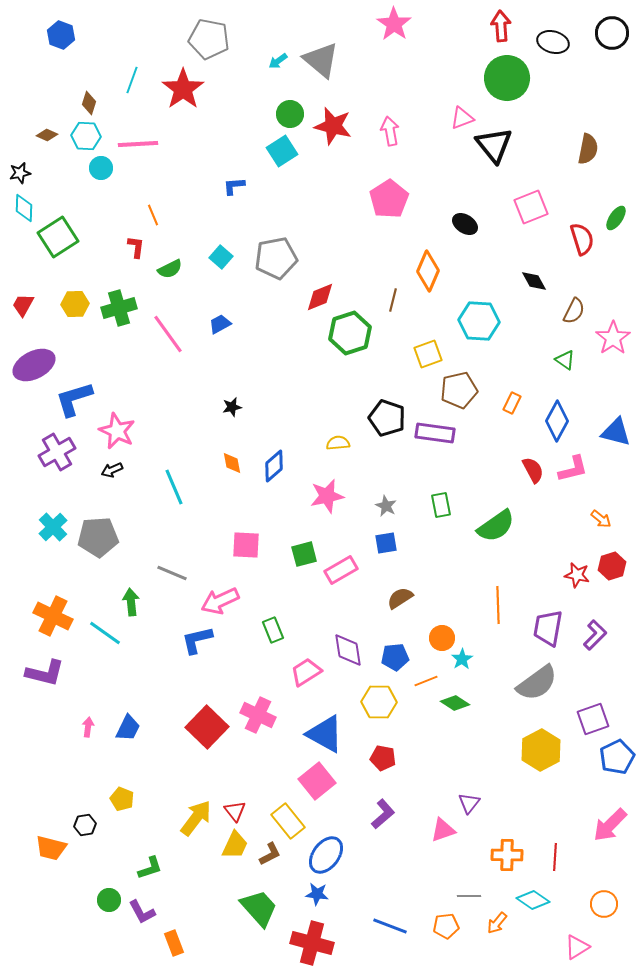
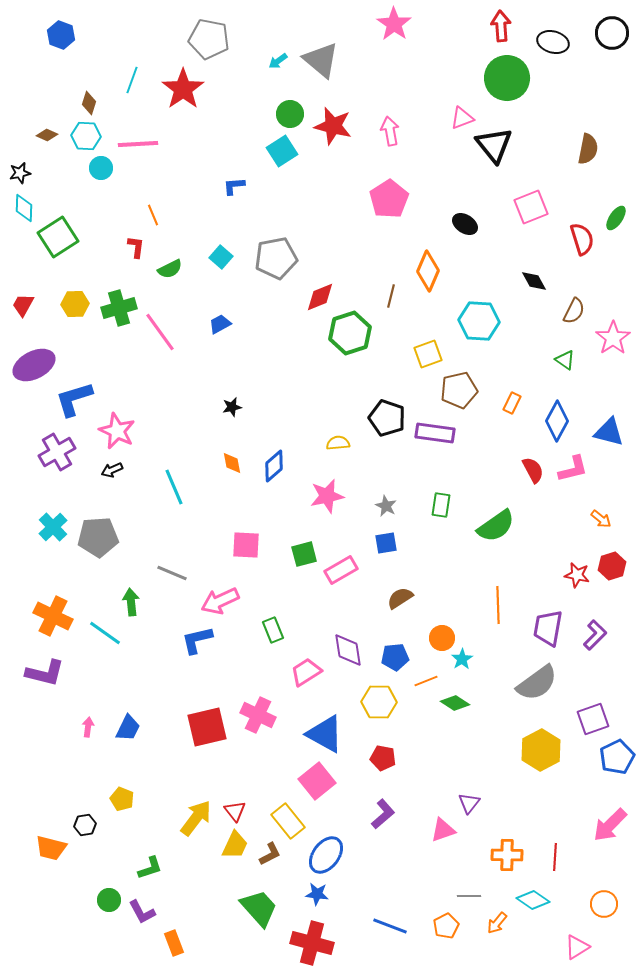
brown line at (393, 300): moved 2 px left, 4 px up
pink line at (168, 334): moved 8 px left, 2 px up
blue triangle at (616, 432): moved 7 px left
green rectangle at (441, 505): rotated 20 degrees clockwise
red square at (207, 727): rotated 33 degrees clockwise
orange pentagon at (446, 926): rotated 20 degrees counterclockwise
